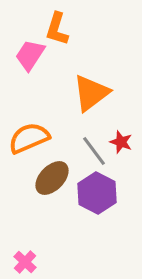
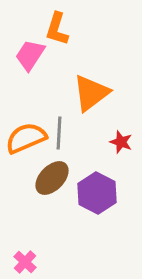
orange semicircle: moved 3 px left
gray line: moved 35 px left, 18 px up; rotated 40 degrees clockwise
